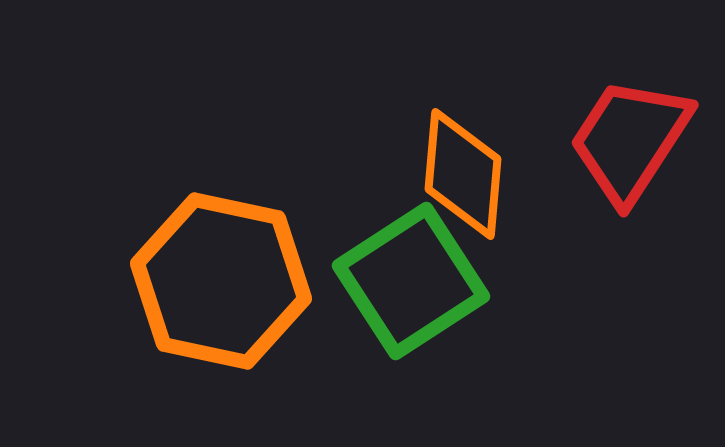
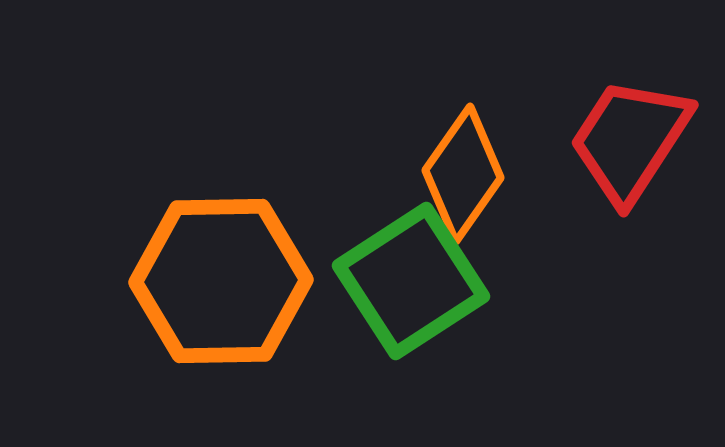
orange diamond: rotated 30 degrees clockwise
orange hexagon: rotated 13 degrees counterclockwise
